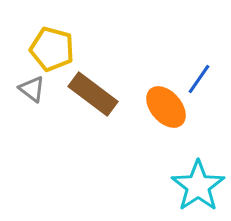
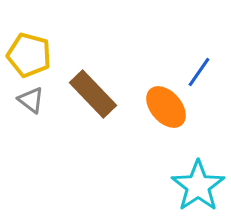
yellow pentagon: moved 23 px left, 6 px down
blue line: moved 7 px up
gray triangle: moved 1 px left, 11 px down
brown rectangle: rotated 9 degrees clockwise
